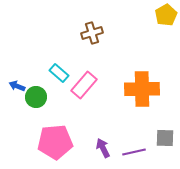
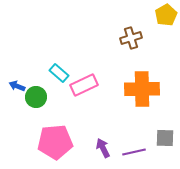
brown cross: moved 39 px right, 5 px down
pink rectangle: rotated 24 degrees clockwise
